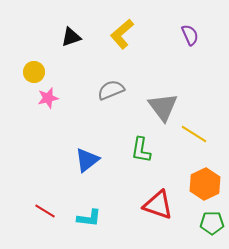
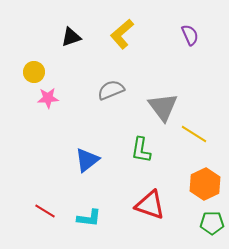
pink star: rotated 10 degrees clockwise
red triangle: moved 8 px left
